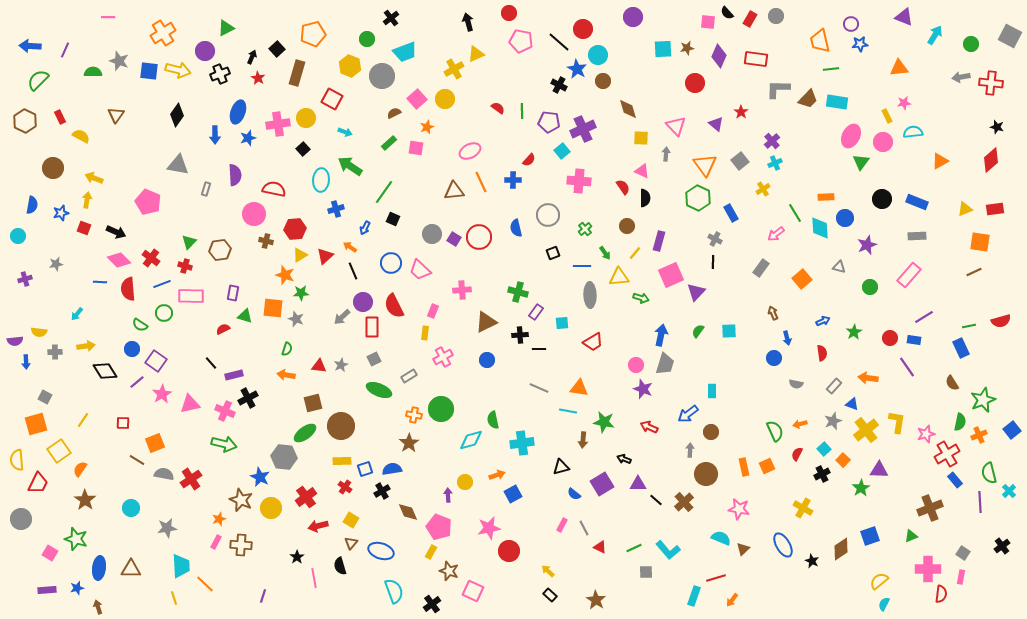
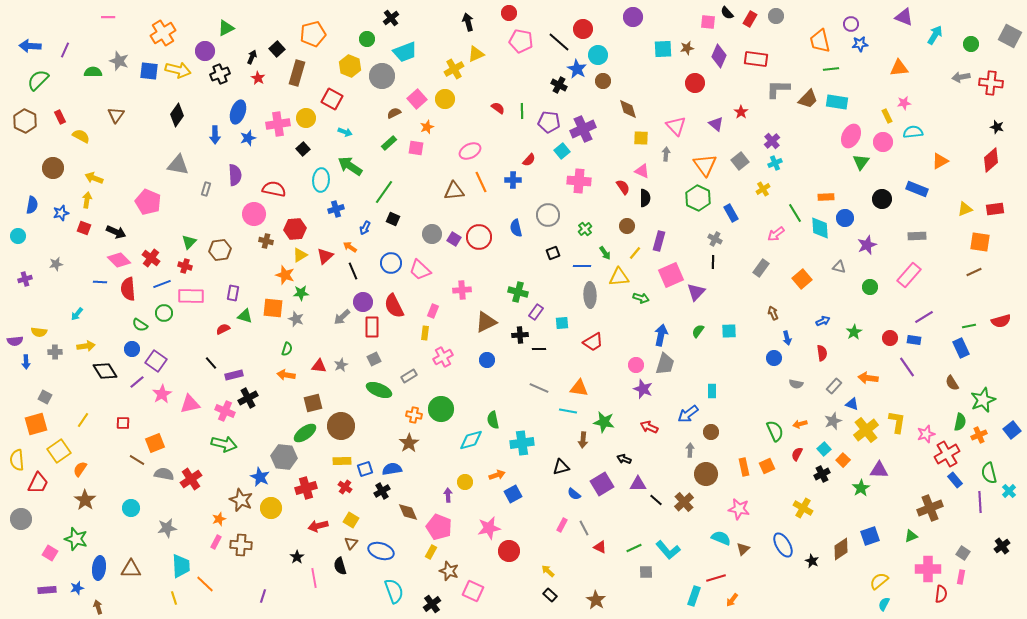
blue rectangle at (917, 202): moved 13 px up
red cross at (306, 497): moved 9 px up; rotated 20 degrees clockwise
